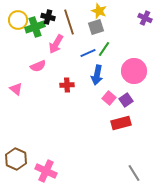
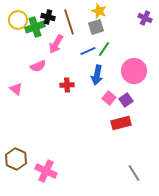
blue line: moved 2 px up
